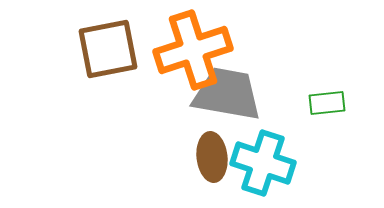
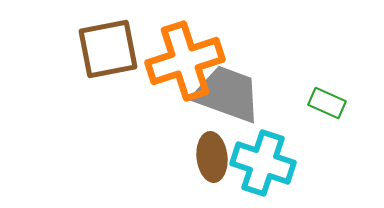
orange cross: moved 8 px left, 11 px down
gray trapezoid: rotated 10 degrees clockwise
green rectangle: rotated 30 degrees clockwise
